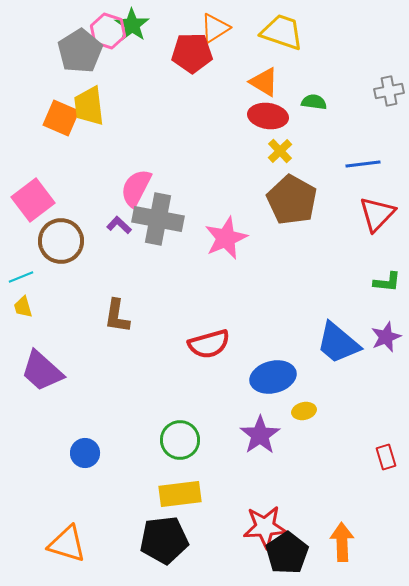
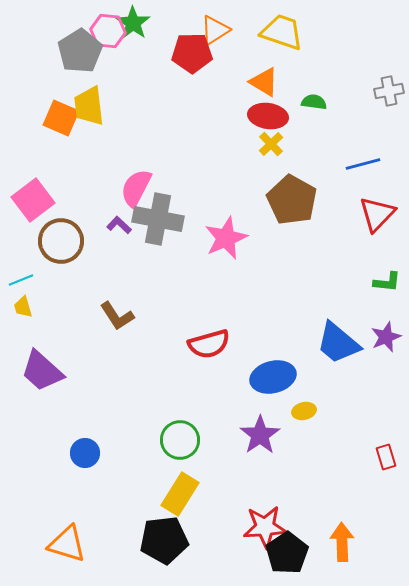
green star at (132, 25): moved 1 px right, 2 px up
orange triangle at (215, 28): moved 2 px down
pink hexagon at (108, 31): rotated 12 degrees counterclockwise
yellow cross at (280, 151): moved 9 px left, 7 px up
blue line at (363, 164): rotated 8 degrees counterclockwise
cyan line at (21, 277): moved 3 px down
brown L-shape at (117, 316): rotated 42 degrees counterclockwise
yellow rectangle at (180, 494): rotated 51 degrees counterclockwise
